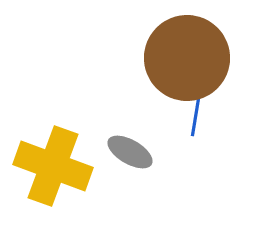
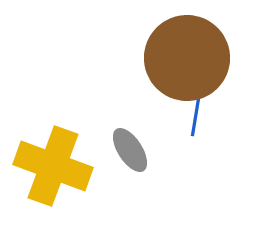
gray ellipse: moved 2 px up; rotated 27 degrees clockwise
